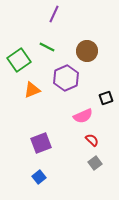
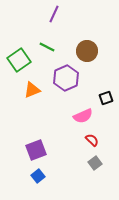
purple square: moved 5 px left, 7 px down
blue square: moved 1 px left, 1 px up
